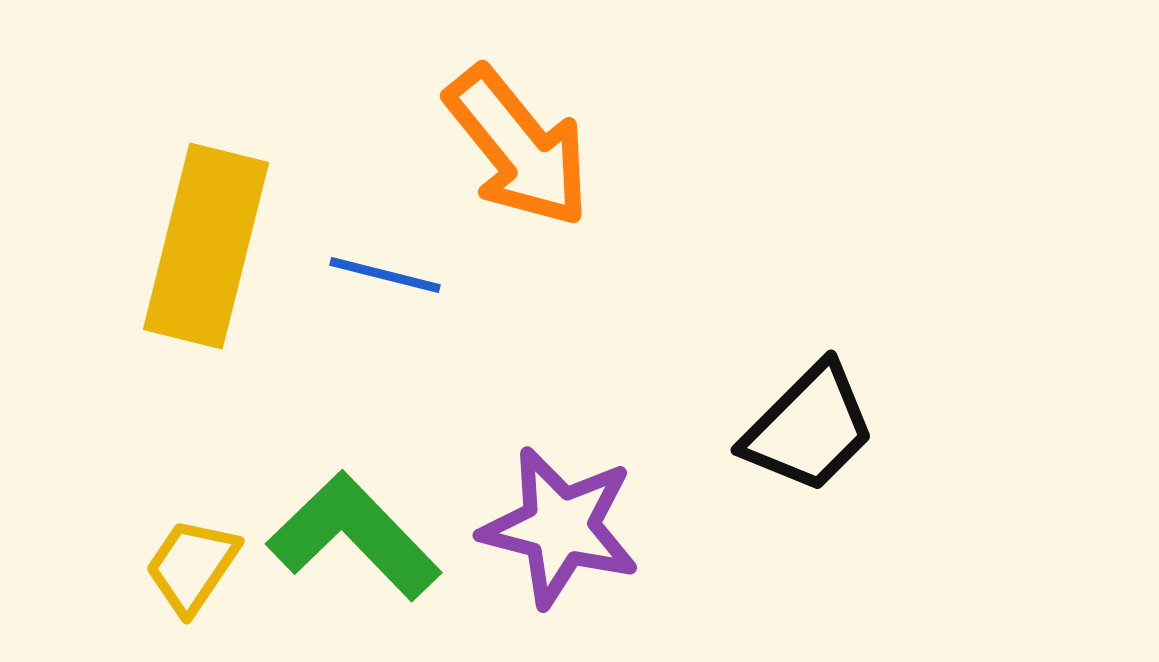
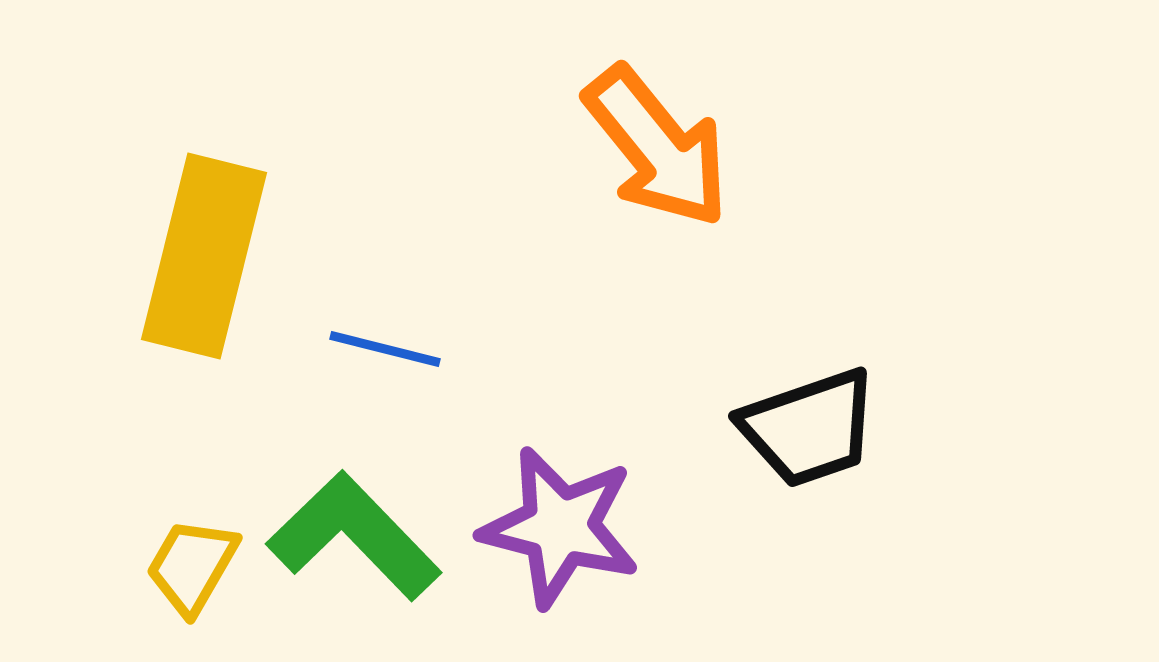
orange arrow: moved 139 px right
yellow rectangle: moved 2 px left, 10 px down
blue line: moved 74 px down
black trapezoid: rotated 26 degrees clockwise
yellow trapezoid: rotated 4 degrees counterclockwise
